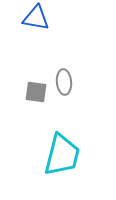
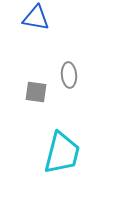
gray ellipse: moved 5 px right, 7 px up
cyan trapezoid: moved 2 px up
